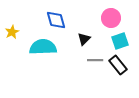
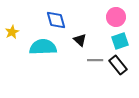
pink circle: moved 5 px right, 1 px up
black triangle: moved 4 px left, 1 px down; rotated 32 degrees counterclockwise
